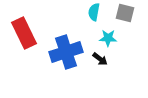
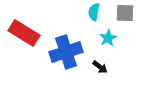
gray square: rotated 12 degrees counterclockwise
red rectangle: rotated 32 degrees counterclockwise
cyan star: rotated 30 degrees counterclockwise
black arrow: moved 8 px down
